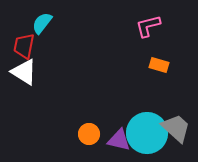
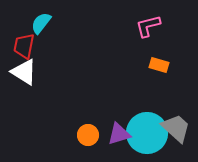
cyan semicircle: moved 1 px left
orange circle: moved 1 px left, 1 px down
purple triangle: moved 6 px up; rotated 30 degrees counterclockwise
